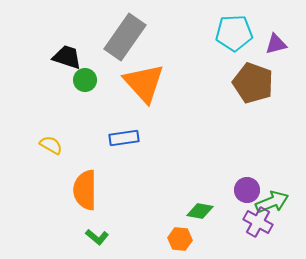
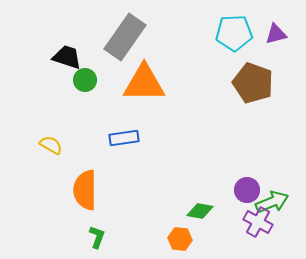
purple triangle: moved 10 px up
orange triangle: rotated 48 degrees counterclockwise
green L-shape: rotated 110 degrees counterclockwise
